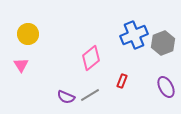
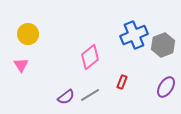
gray hexagon: moved 2 px down
pink diamond: moved 1 px left, 1 px up
red rectangle: moved 1 px down
purple ellipse: rotated 60 degrees clockwise
purple semicircle: rotated 60 degrees counterclockwise
